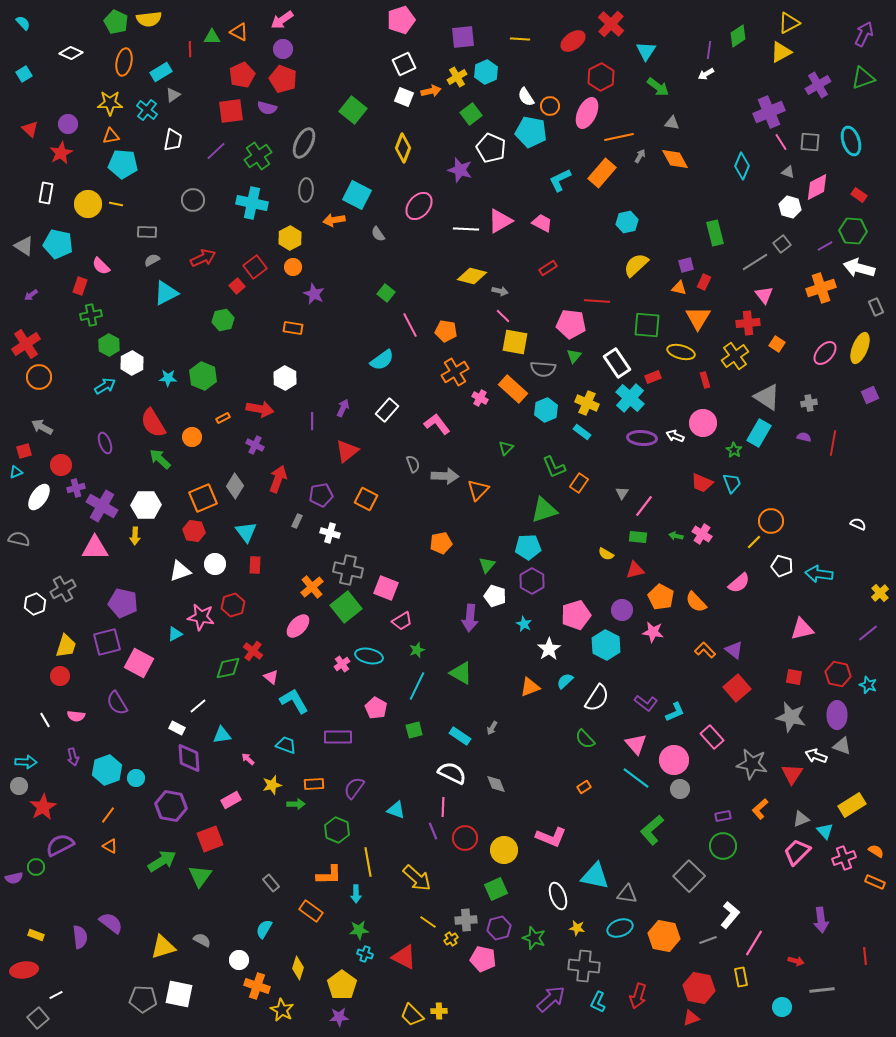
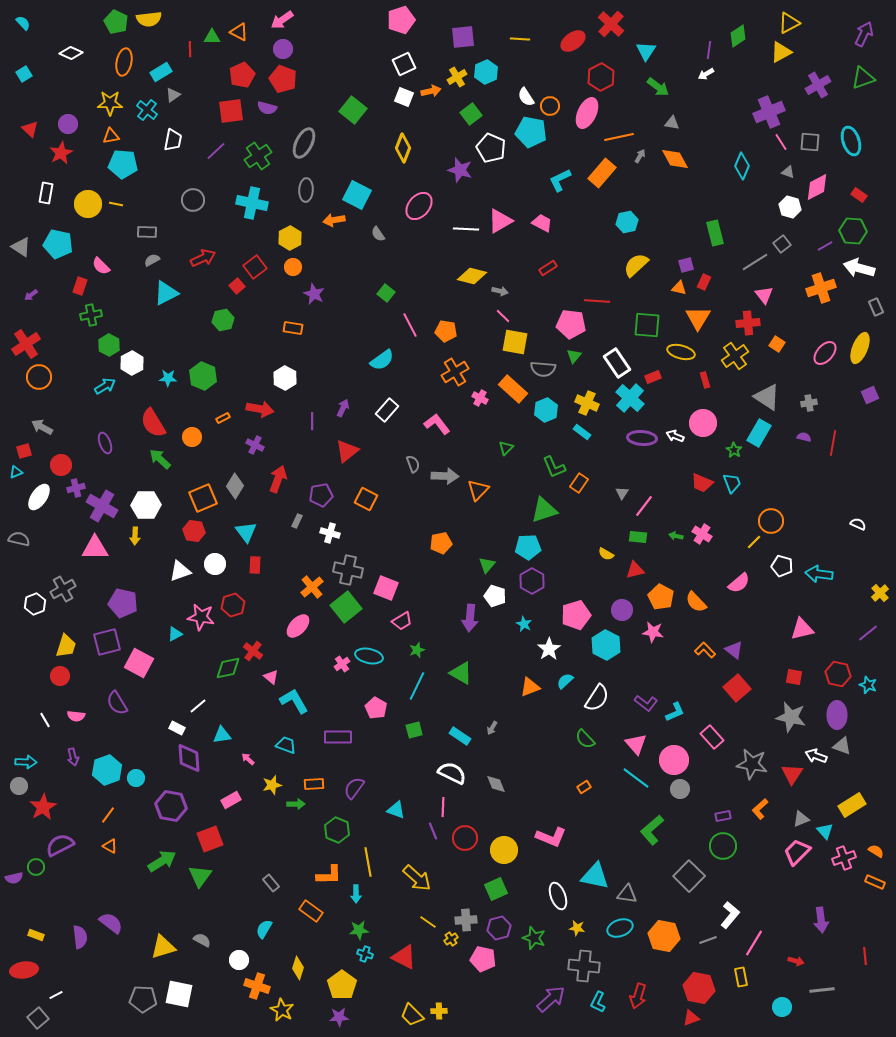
gray triangle at (24, 246): moved 3 px left, 1 px down
